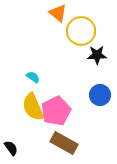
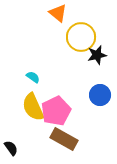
yellow circle: moved 6 px down
black star: rotated 12 degrees counterclockwise
brown rectangle: moved 4 px up
